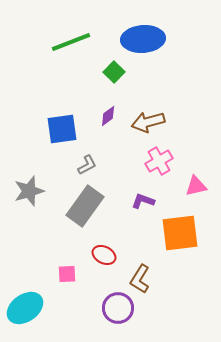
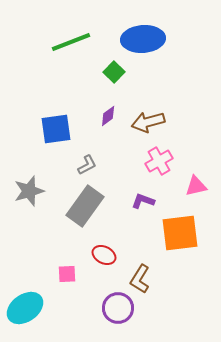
blue square: moved 6 px left
